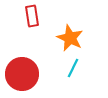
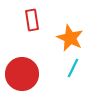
red rectangle: moved 4 px down
